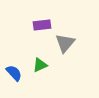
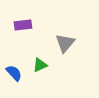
purple rectangle: moved 19 px left
